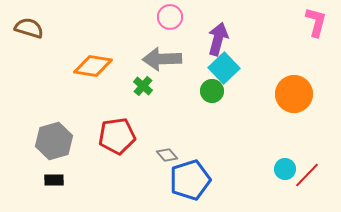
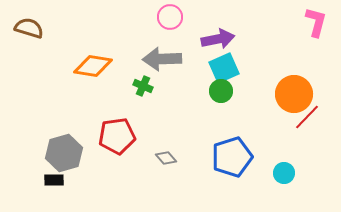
purple arrow: rotated 64 degrees clockwise
cyan square: rotated 20 degrees clockwise
green cross: rotated 18 degrees counterclockwise
green circle: moved 9 px right
gray hexagon: moved 10 px right, 12 px down
gray diamond: moved 1 px left, 3 px down
cyan circle: moved 1 px left, 4 px down
red line: moved 58 px up
blue pentagon: moved 42 px right, 23 px up
